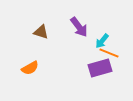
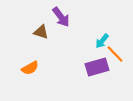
purple arrow: moved 18 px left, 10 px up
orange line: moved 6 px right, 1 px down; rotated 24 degrees clockwise
purple rectangle: moved 3 px left, 1 px up
